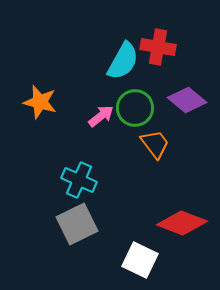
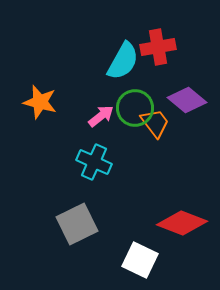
red cross: rotated 20 degrees counterclockwise
orange trapezoid: moved 21 px up
cyan cross: moved 15 px right, 18 px up
